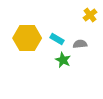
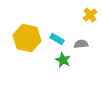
yellow hexagon: rotated 12 degrees clockwise
gray semicircle: moved 1 px right
